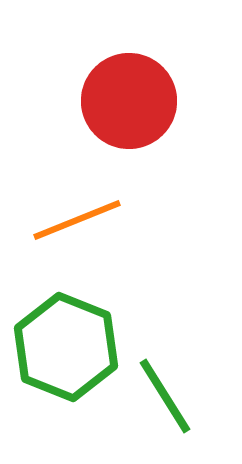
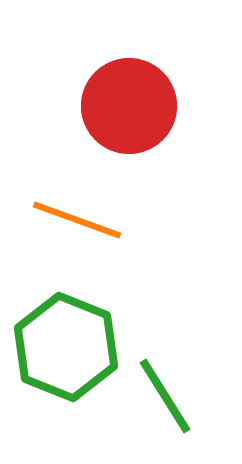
red circle: moved 5 px down
orange line: rotated 42 degrees clockwise
